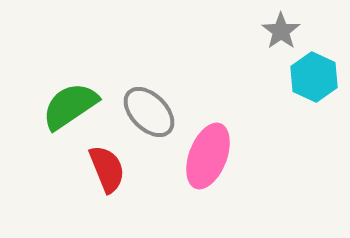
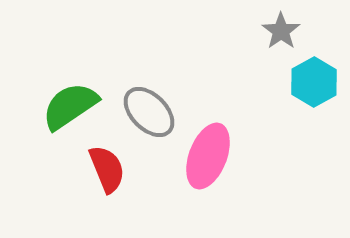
cyan hexagon: moved 5 px down; rotated 6 degrees clockwise
